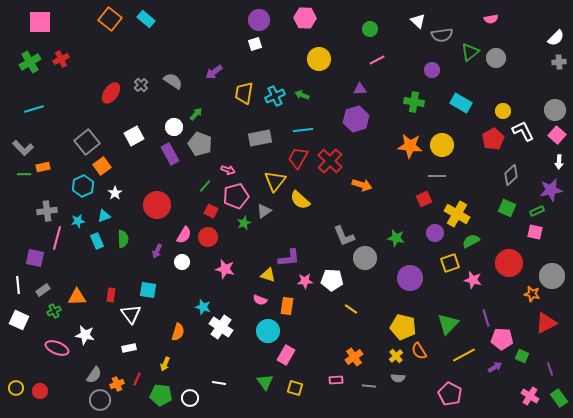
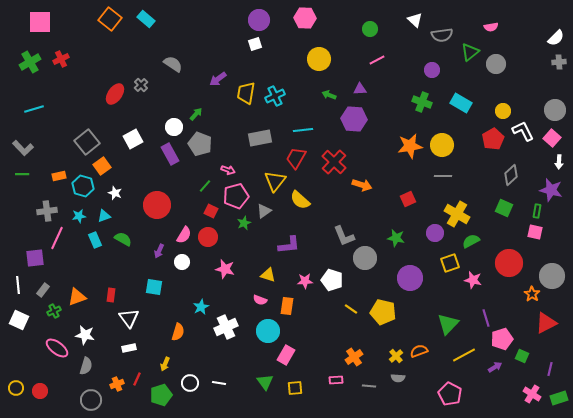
pink semicircle at (491, 19): moved 8 px down
white triangle at (418, 21): moved 3 px left, 1 px up
gray circle at (496, 58): moved 6 px down
purple arrow at (214, 72): moved 4 px right, 7 px down
gray semicircle at (173, 81): moved 17 px up
red ellipse at (111, 93): moved 4 px right, 1 px down
yellow trapezoid at (244, 93): moved 2 px right
green arrow at (302, 95): moved 27 px right
green cross at (414, 102): moved 8 px right; rotated 12 degrees clockwise
purple hexagon at (356, 119): moved 2 px left; rotated 20 degrees clockwise
pink square at (557, 135): moved 5 px left, 3 px down
white square at (134, 136): moved 1 px left, 3 px down
orange star at (410, 146): rotated 15 degrees counterclockwise
red trapezoid at (298, 158): moved 2 px left
red cross at (330, 161): moved 4 px right, 1 px down
orange rectangle at (43, 167): moved 16 px right, 9 px down
green line at (24, 174): moved 2 px left
gray line at (437, 176): moved 6 px right
cyan hexagon at (83, 186): rotated 20 degrees counterclockwise
purple star at (551, 190): rotated 25 degrees clockwise
white star at (115, 193): rotated 16 degrees counterclockwise
red square at (424, 199): moved 16 px left
green square at (507, 208): moved 3 px left
green rectangle at (537, 211): rotated 56 degrees counterclockwise
cyan star at (78, 221): moved 1 px right, 5 px up
pink line at (57, 238): rotated 10 degrees clockwise
green semicircle at (123, 239): rotated 60 degrees counterclockwise
cyan rectangle at (97, 241): moved 2 px left, 1 px up
purple arrow at (157, 251): moved 2 px right
purple square at (35, 258): rotated 18 degrees counterclockwise
purple L-shape at (289, 258): moved 13 px up
white pentagon at (332, 280): rotated 15 degrees clockwise
gray rectangle at (43, 290): rotated 16 degrees counterclockwise
cyan square at (148, 290): moved 6 px right, 3 px up
orange star at (532, 294): rotated 21 degrees clockwise
orange triangle at (77, 297): rotated 18 degrees counterclockwise
cyan star at (203, 307): moved 2 px left; rotated 28 degrees clockwise
white triangle at (131, 314): moved 2 px left, 4 px down
white cross at (221, 327): moved 5 px right; rotated 30 degrees clockwise
yellow pentagon at (403, 327): moved 20 px left, 15 px up
pink pentagon at (502, 339): rotated 20 degrees counterclockwise
pink ellipse at (57, 348): rotated 15 degrees clockwise
orange semicircle at (419, 351): rotated 102 degrees clockwise
purple line at (550, 369): rotated 32 degrees clockwise
gray semicircle at (94, 375): moved 8 px left, 9 px up; rotated 18 degrees counterclockwise
yellow square at (295, 388): rotated 21 degrees counterclockwise
green pentagon at (161, 395): rotated 25 degrees counterclockwise
pink cross at (530, 396): moved 2 px right, 2 px up
white circle at (190, 398): moved 15 px up
green rectangle at (559, 398): rotated 72 degrees counterclockwise
gray circle at (100, 400): moved 9 px left
